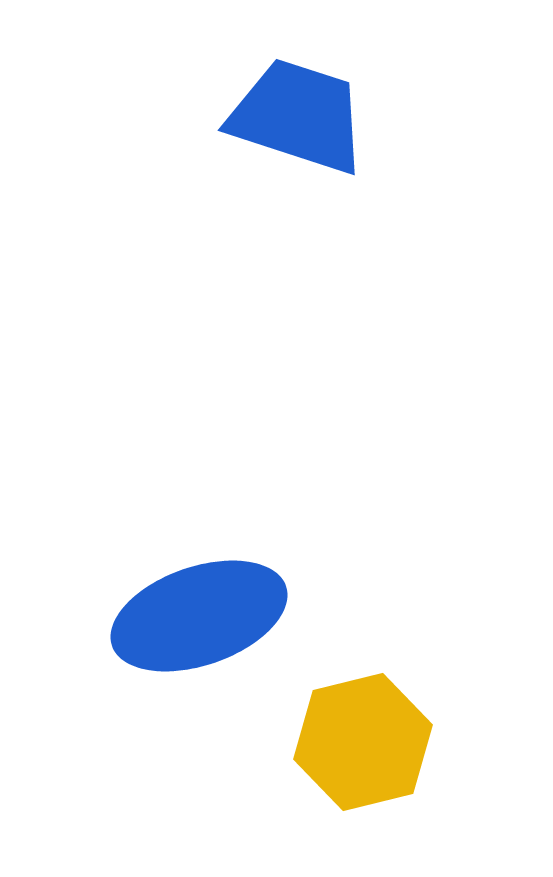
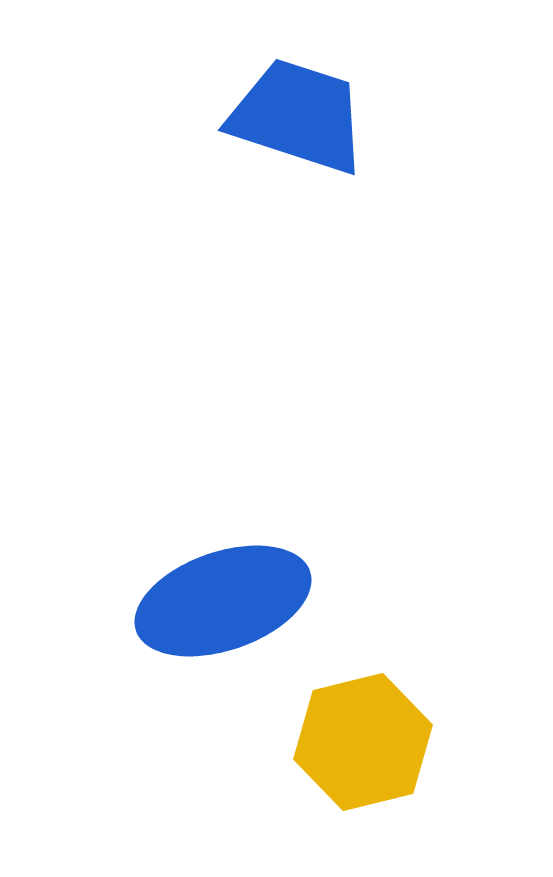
blue ellipse: moved 24 px right, 15 px up
